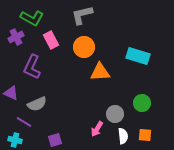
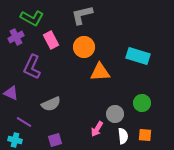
gray semicircle: moved 14 px right
